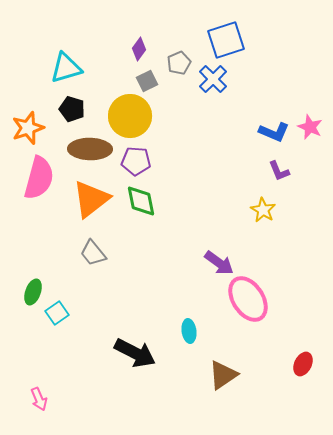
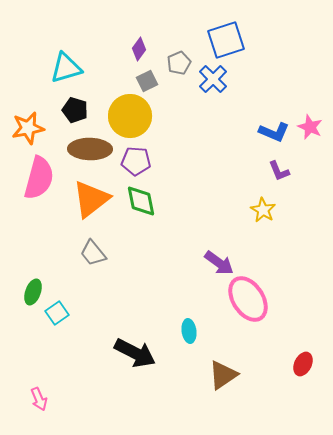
black pentagon: moved 3 px right, 1 px down
orange star: rotated 8 degrees clockwise
